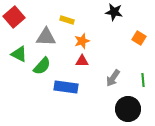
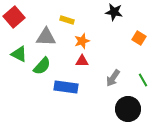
green line: rotated 24 degrees counterclockwise
